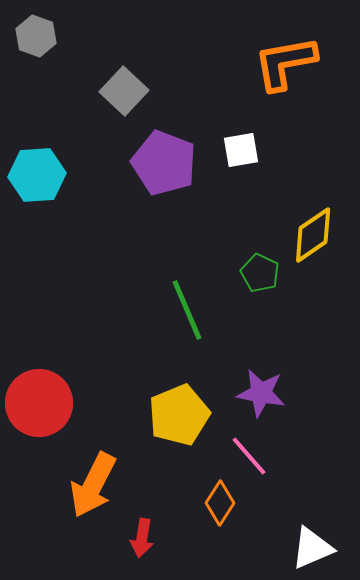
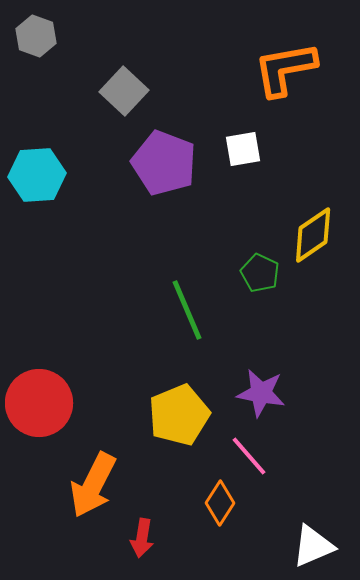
orange L-shape: moved 6 px down
white square: moved 2 px right, 1 px up
white triangle: moved 1 px right, 2 px up
